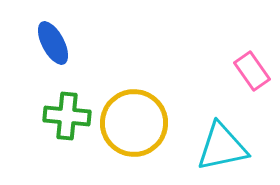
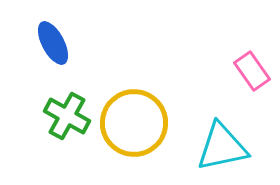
green cross: rotated 24 degrees clockwise
